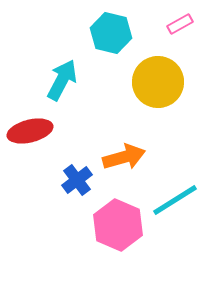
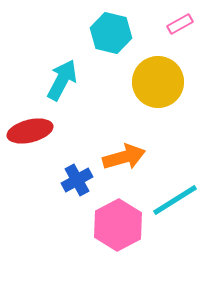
blue cross: rotated 8 degrees clockwise
pink hexagon: rotated 9 degrees clockwise
